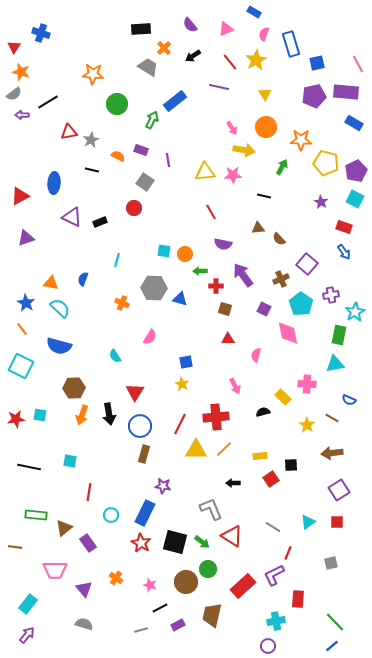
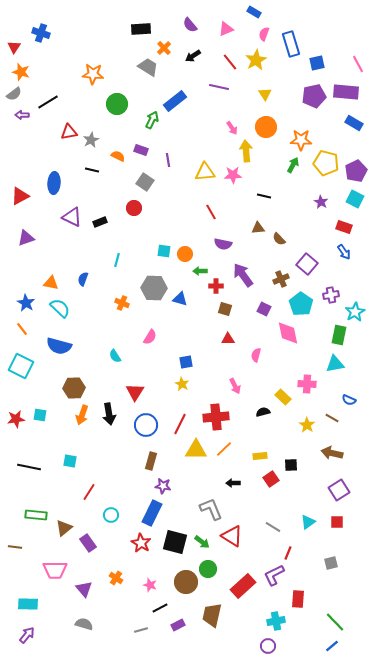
yellow arrow at (244, 150): moved 2 px right, 1 px down; rotated 105 degrees counterclockwise
green arrow at (282, 167): moved 11 px right, 2 px up
blue circle at (140, 426): moved 6 px right, 1 px up
brown arrow at (332, 453): rotated 20 degrees clockwise
brown rectangle at (144, 454): moved 7 px right, 7 px down
red line at (89, 492): rotated 24 degrees clockwise
blue rectangle at (145, 513): moved 7 px right
cyan rectangle at (28, 604): rotated 54 degrees clockwise
